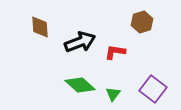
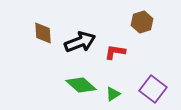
brown diamond: moved 3 px right, 6 px down
green diamond: moved 1 px right
green triangle: rotated 21 degrees clockwise
